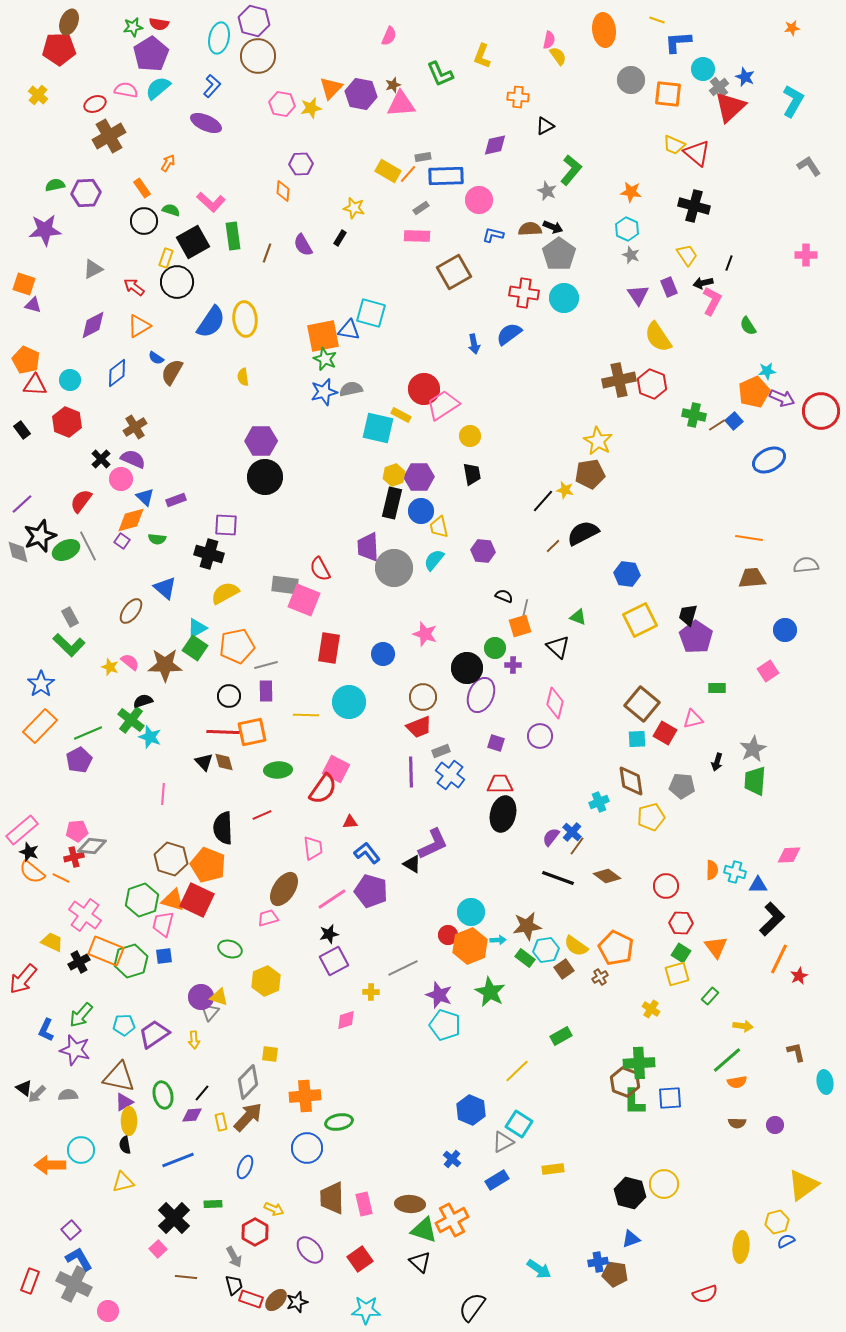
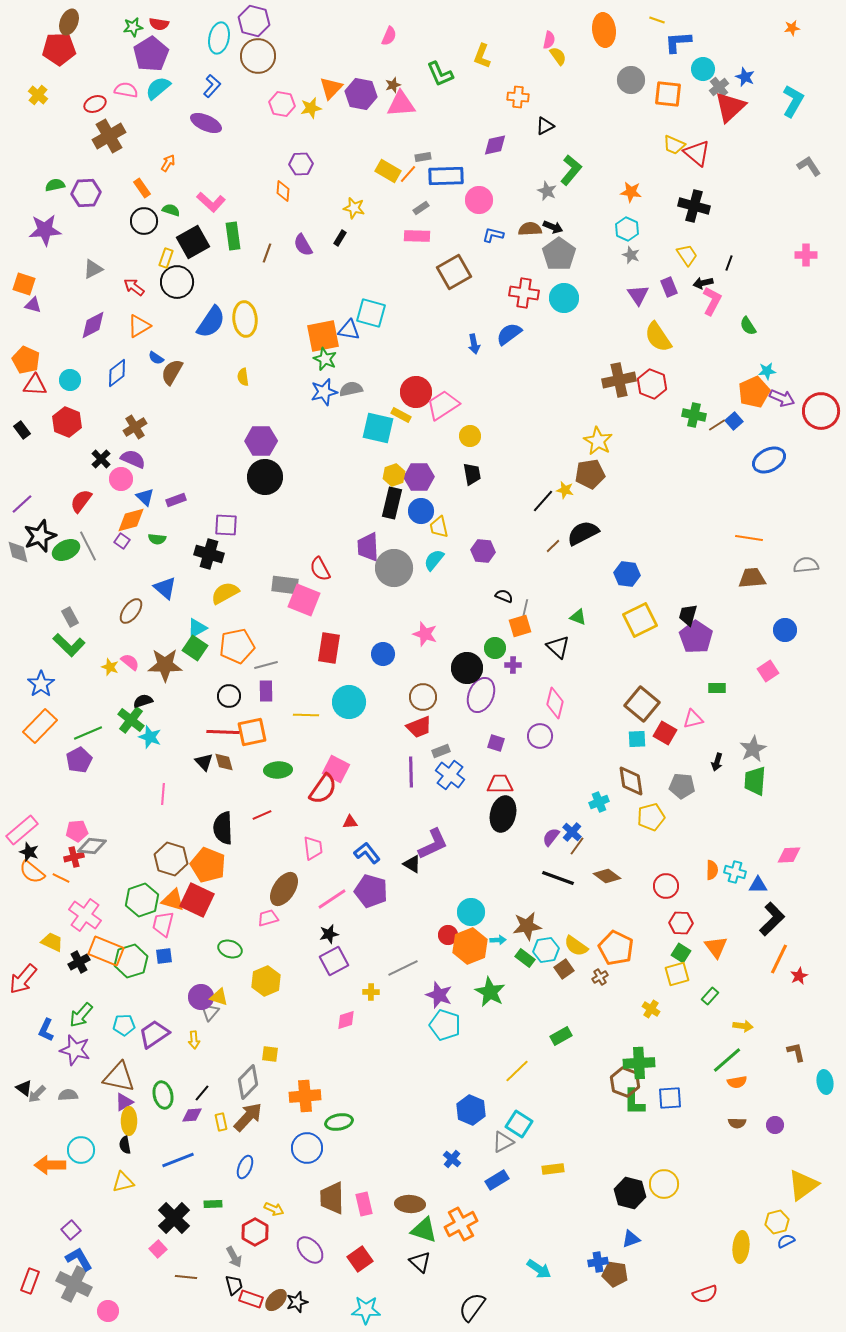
red circle at (424, 389): moved 8 px left, 3 px down
orange cross at (452, 1220): moved 9 px right, 4 px down
